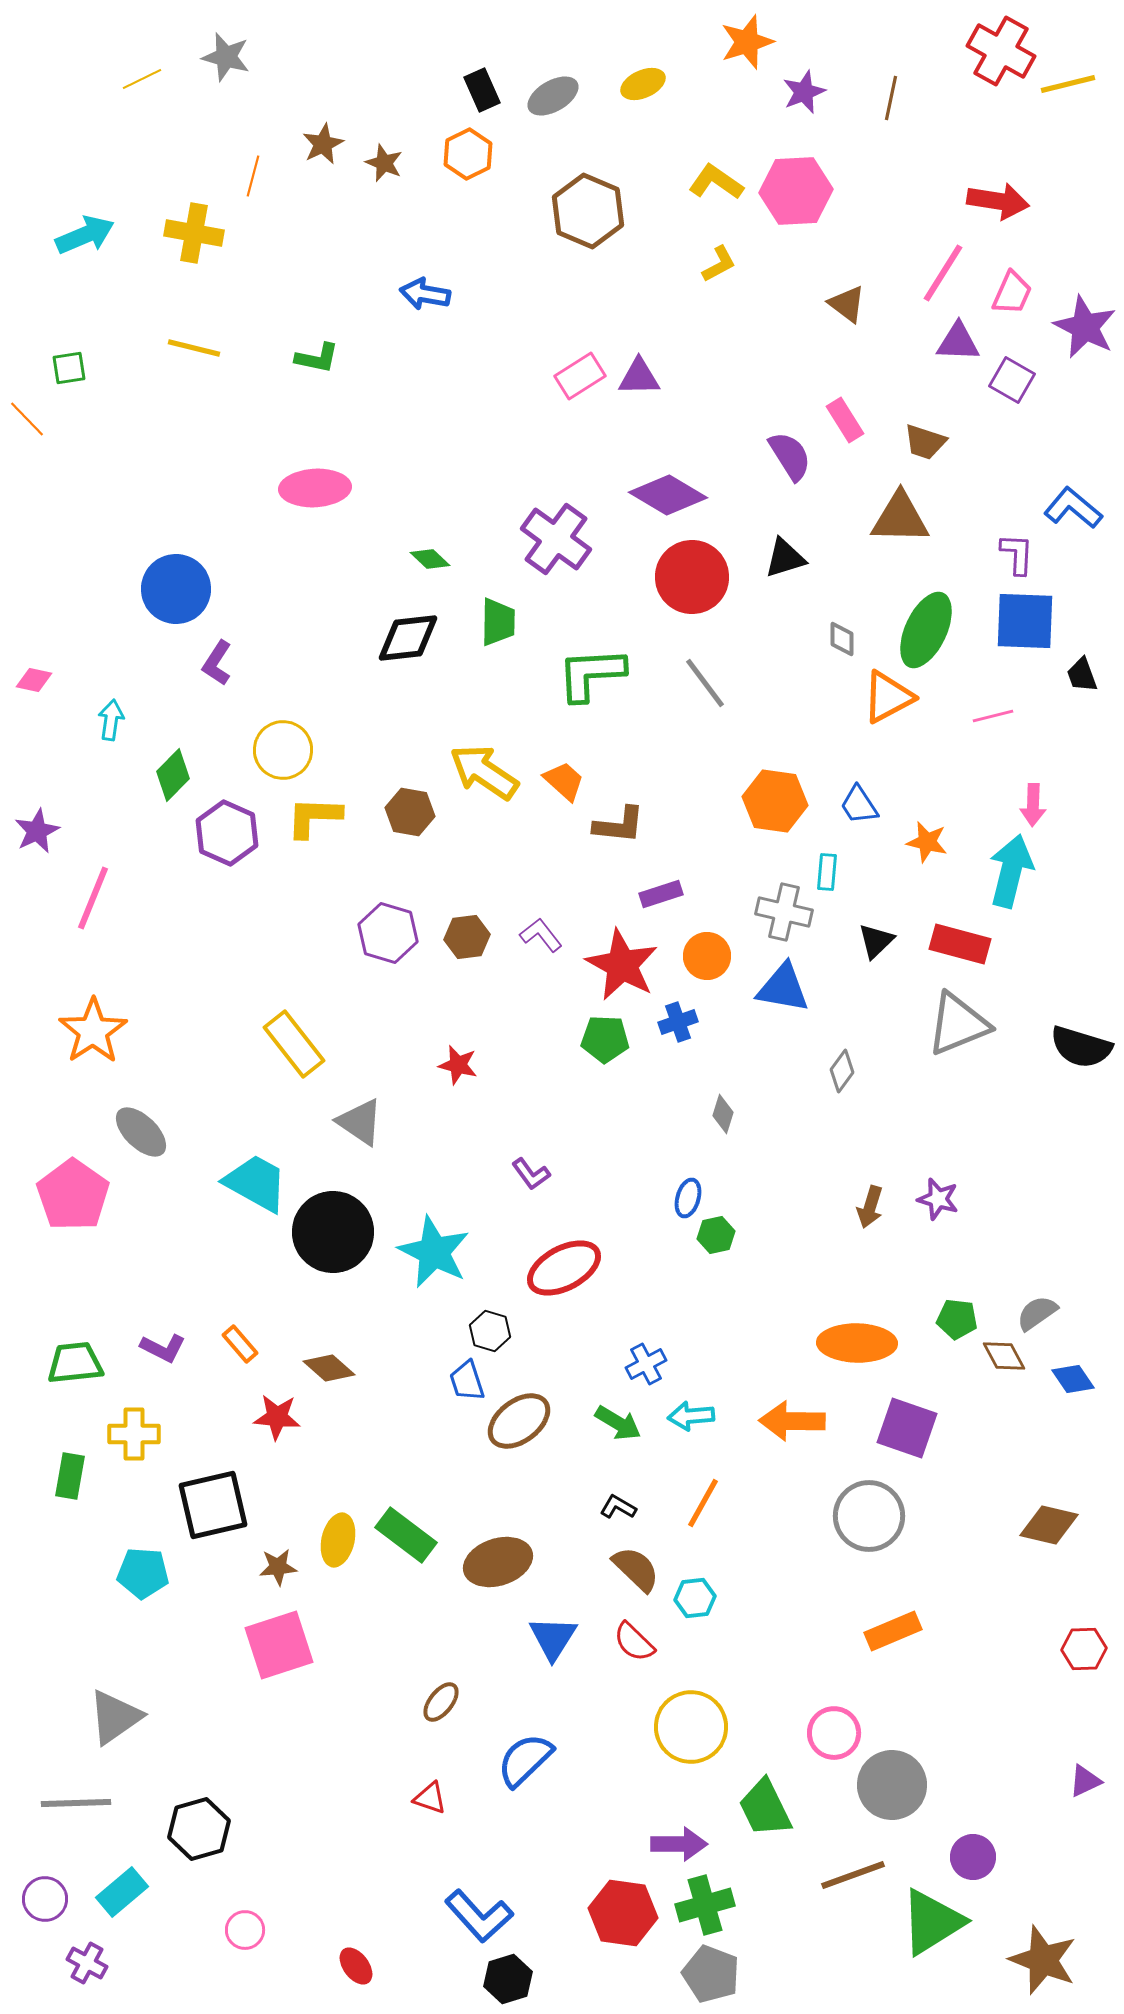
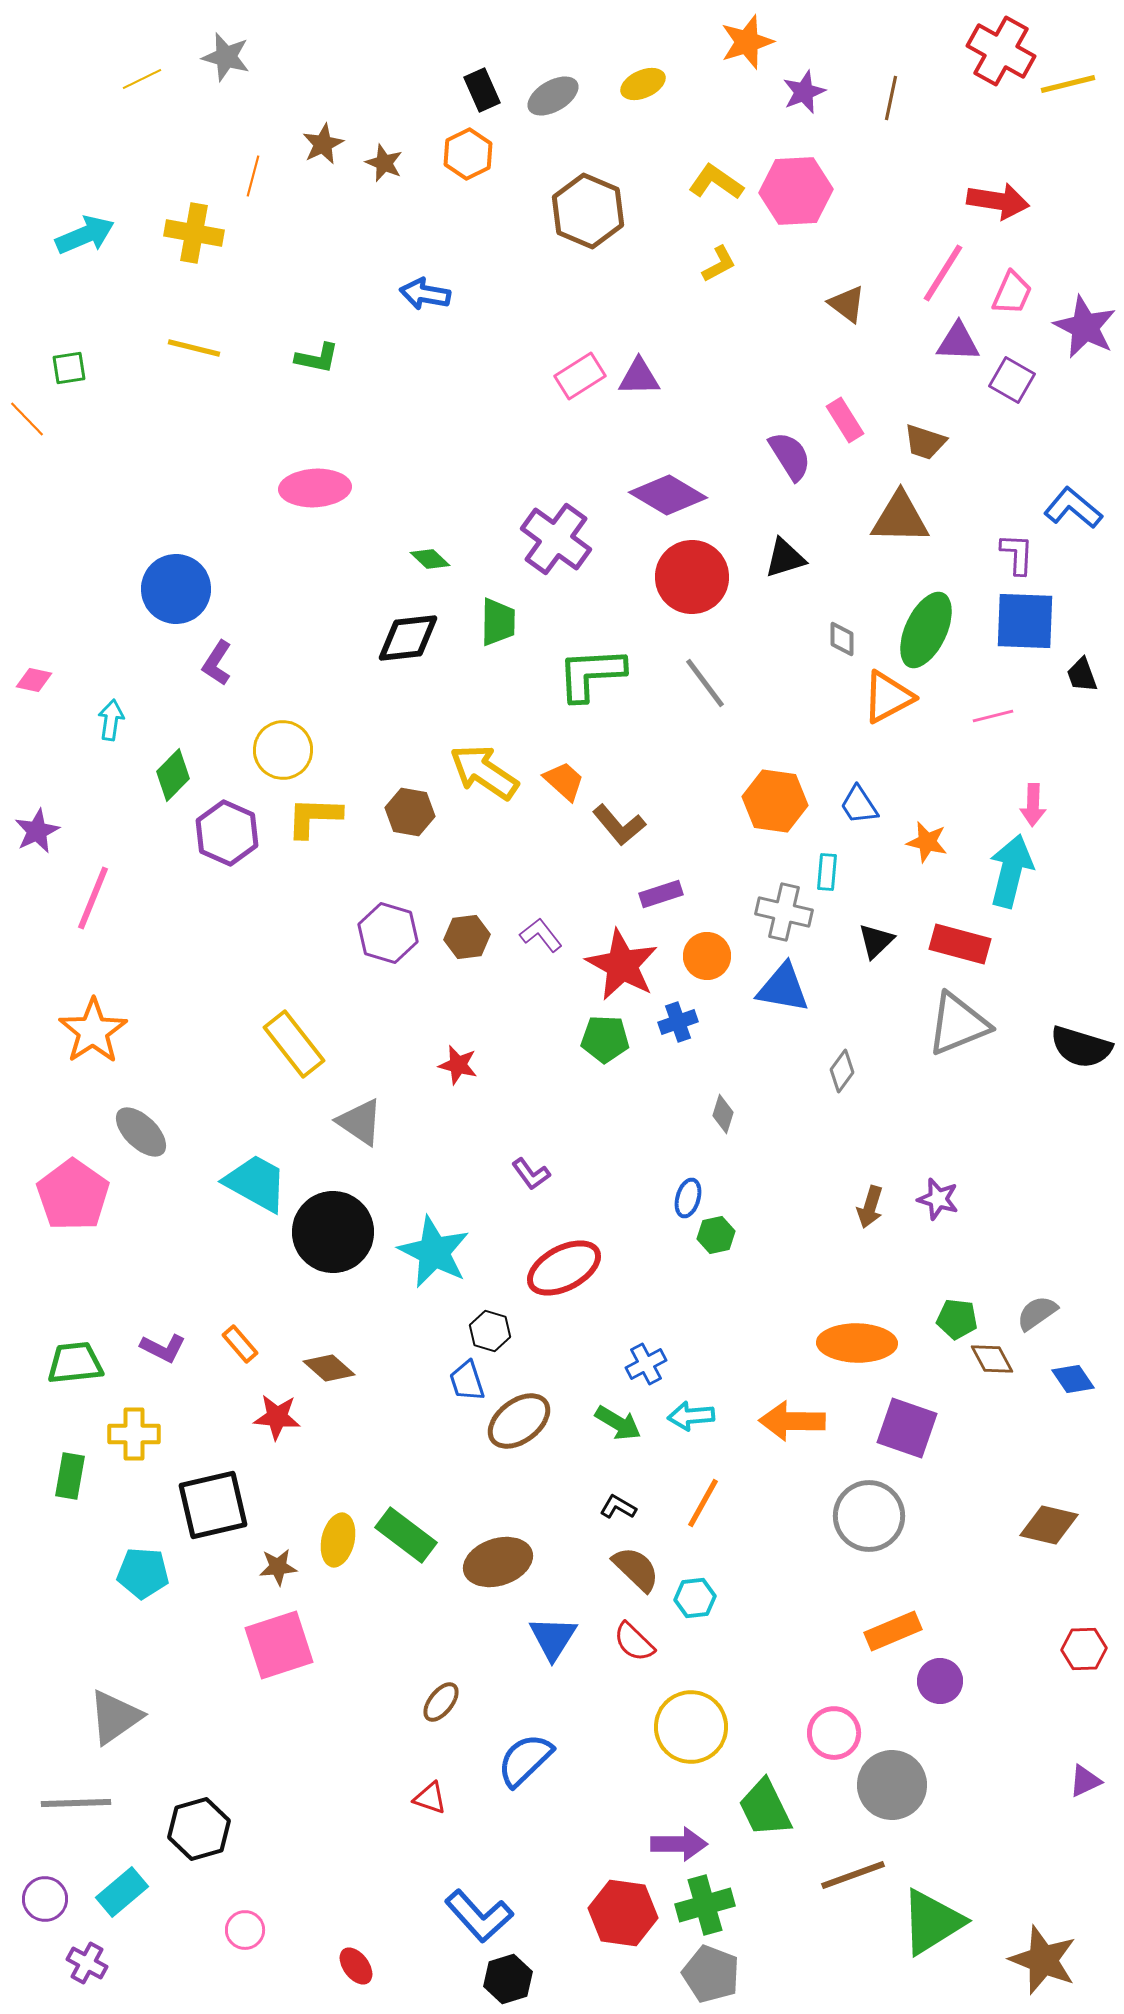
brown L-shape at (619, 825): rotated 44 degrees clockwise
brown diamond at (1004, 1356): moved 12 px left, 3 px down
purple circle at (973, 1857): moved 33 px left, 176 px up
